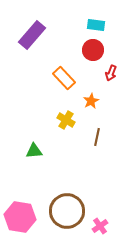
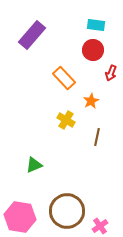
green triangle: moved 14 px down; rotated 18 degrees counterclockwise
